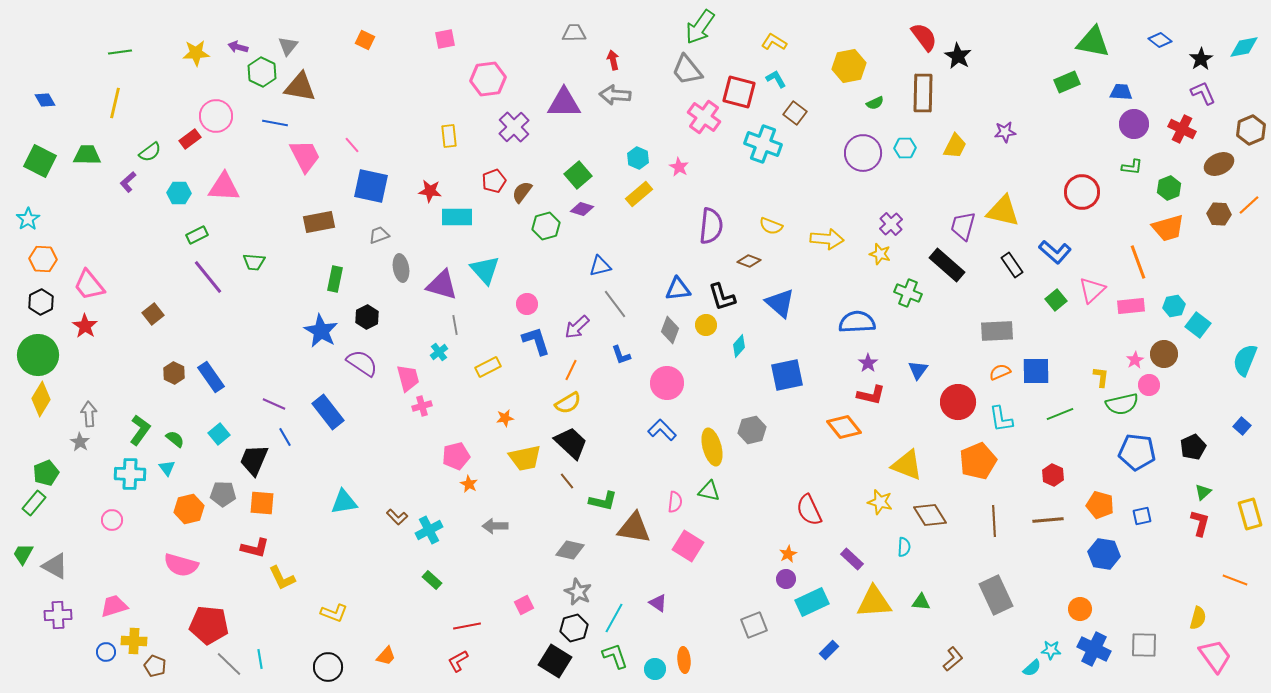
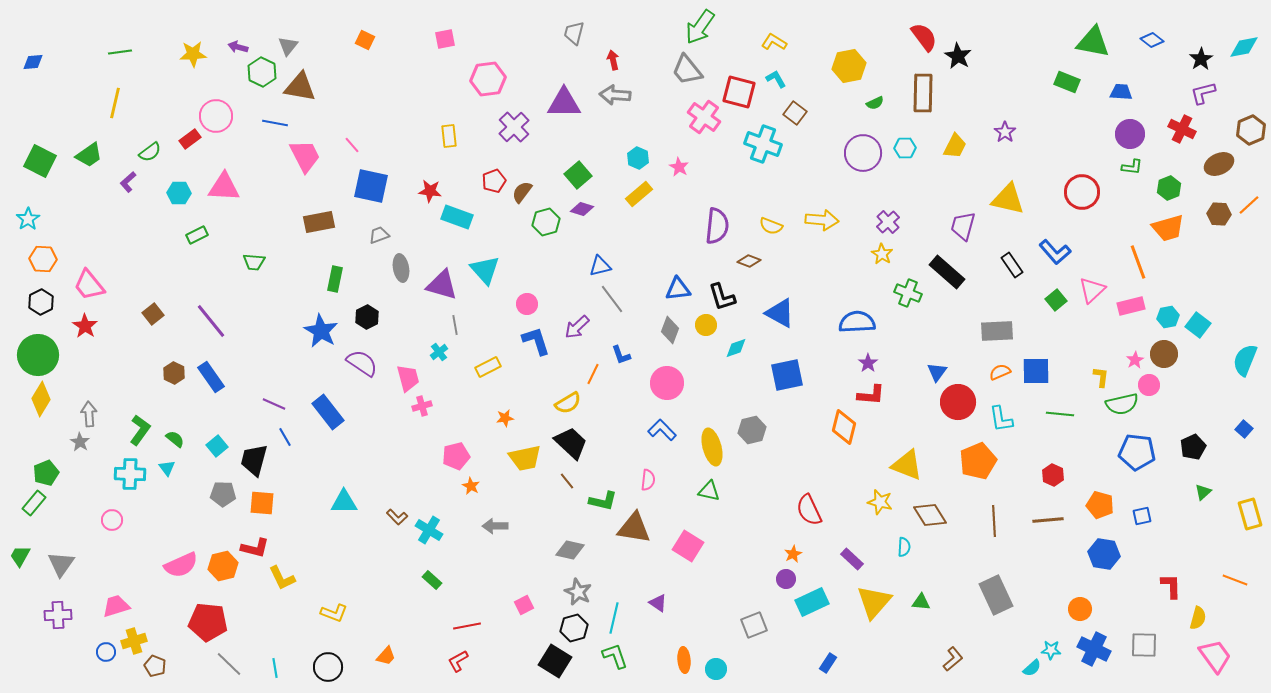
gray trapezoid at (574, 33): rotated 75 degrees counterclockwise
blue diamond at (1160, 40): moved 8 px left
yellow star at (196, 53): moved 3 px left, 1 px down
green rectangle at (1067, 82): rotated 45 degrees clockwise
purple L-shape at (1203, 93): rotated 80 degrees counterclockwise
blue diamond at (45, 100): moved 12 px left, 38 px up; rotated 65 degrees counterclockwise
purple circle at (1134, 124): moved 4 px left, 10 px down
purple star at (1005, 132): rotated 30 degrees counterclockwise
green trapezoid at (87, 155): moved 2 px right; rotated 144 degrees clockwise
yellow triangle at (1003, 211): moved 5 px right, 12 px up
cyan rectangle at (457, 217): rotated 20 degrees clockwise
purple cross at (891, 224): moved 3 px left, 2 px up
green hexagon at (546, 226): moved 4 px up
purple semicircle at (711, 226): moved 6 px right
yellow arrow at (827, 239): moved 5 px left, 19 px up
blue L-shape at (1055, 252): rotated 8 degrees clockwise
yellow star at (880, 254): moved 2 px right; rotated 15 degrees clockwise
black rectangle at (947, 265): moved 7 px down
purple line at (208, 277): moved 3 px right, 44 px down
blue triangle at (780, 303): moved 10 px down; rotated 12 degrees counterclockwise
gray line at (615, 304): moved 3 px left, 5 px up
pink rectangle at (1131, 306): rotated 8 degrees counterclockwise
cyan hexagon at (1174, 306): moved 6 px left, 11 px down
cyan diamond at (739, 346): moved 3 px left, 2 px down; rotated 30 degrees clockwise
orange line at (571, 370): moved 22 px right, 4 px down
blue triangle at (918, 370): moved 19 px right, 2 px down
red L-shape at (871, 395): rotated 8 degrees counterclockwise
green line at (1060, 414): rotated 28 degrees clockwise
blue square at (1242, 426): moved 2 px right, 3 px down
orange diamond at (844, 427): rotated 52 degrees clockwise
cyan square at (219, 434): moved 2 px left, 12 px down
black trapezoid at (254, 460): rotated 8 degrees counterclockwise
orange star at (469, 484): moved 2 px right, 2 px down
cyan triangle at (344, 502): rotated 8 degrees clockwise
pink semicircle at (675, 502): moved 27 px left, 22 px up
orange hexagon at (189, 509): moved 34 px right, 57 px down
red L-shape at (1200, 523): moved 29 px left, 63 px down; rotated 16 degrees counterclockwise
cyan cross at (429, 530): rotated 32 degrees counterclockwise
green trapezoid at (23, 554): moved 3 px left, 2 px down
orange star at (788, 554): moved 5 px right
pink semicircle at (181, 565): rotated 40 degrees counterclockwise
gray triangle at (55, 566): moved 6 px right, 2 px up; rotated 36 degrees clockwise
yellow triangle at (874, 602): rotated 45 degrees counterclockwise
pink trapezoid at (114, 606): moved 2 px right
cyan line at (614, 618): rotated 16 degrees counterclockwise
red pentagon at (209, 625): moved 1 px left, 3 px up
yellow cross at (134, 641): rotated 20 degrees counterclockwise
blue rectangle at (829, 650): moved 1 px left, 13 px down; rotated 12 degrees counterclockwise
cyan line at (260, 659): moved 15 px right, 9 px down
cyan circle at (655, 669): moved 61 px right
